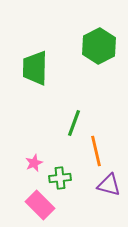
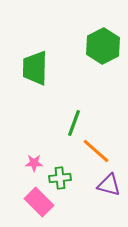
green hexagon: moved 4 px right
orange line: rotated 36 degrees counterclockwise
pink star: rotated 24 degrees clockwise
pink rectangle: moved 1 px left, 3 px up
